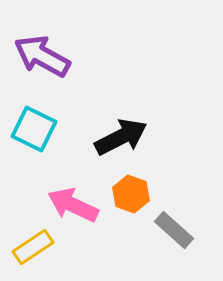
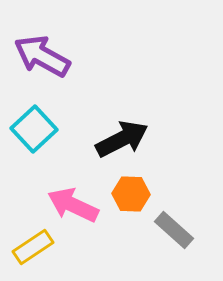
cyan square: rotated 21 degrees clockwise
black arrow: moved 1 px right, 2 px down
orange hexagon: rotated 18 degrees counterclockwise
